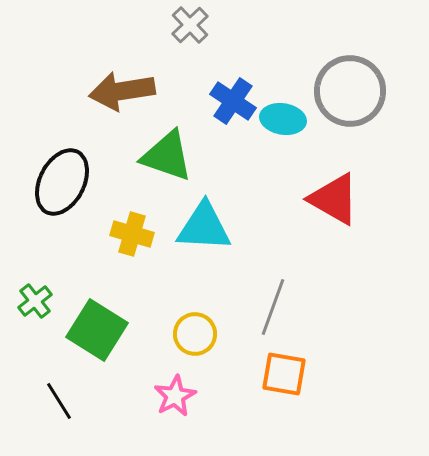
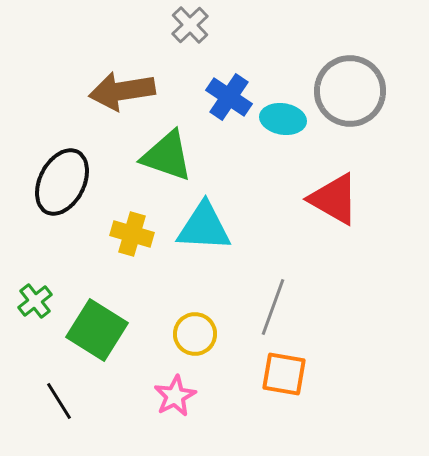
blue cross: moved 4 px left, 4 px up
